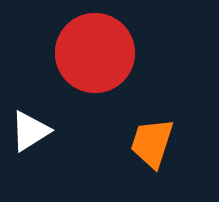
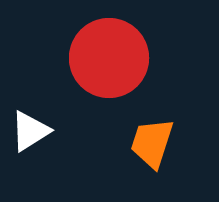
red circle: moved 14 px right, 5 px down
